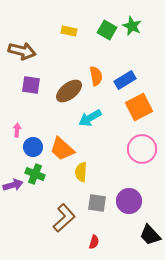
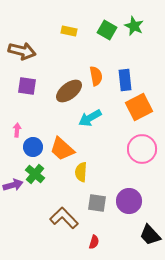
green star: moved 2 px right
blue rectangle: rotated 65 degrees counterclockwise
purple square: moved 4 px left, 1 px down
green cross: rotated 18 degrees clockwise
brown L-shape: rotated 92 degrees counterclockwise
